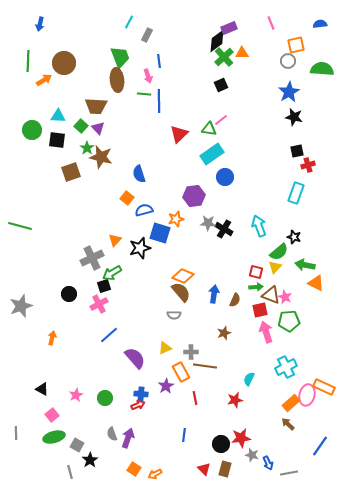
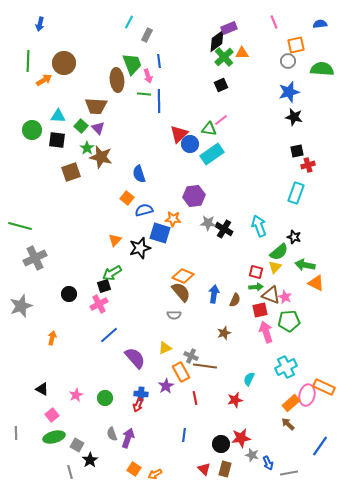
pink line at (271, 23): moved 3 px right, 1 px up
green trapezoid at (120, 57): moved 12 px right, 7 px down
blue star at (289, 92): rotated 15 degrees clockwise
blue circle at (225, 177): moved 35 px left, 33 px up
orange star at (176, 219): moved 3 px left; rotated 21 degrees clockwise
gray cross at (92, 258): moved 57 px left
gray cross at (191, 352): moved 4 px down; rotated 24 degrees clockwise
red arrow at (138, 405): rotated 136 degrees clockwise
